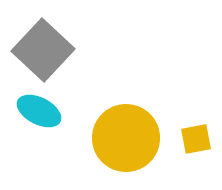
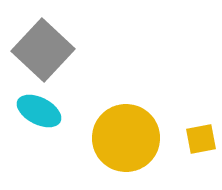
yellow square: moved 5 px right
